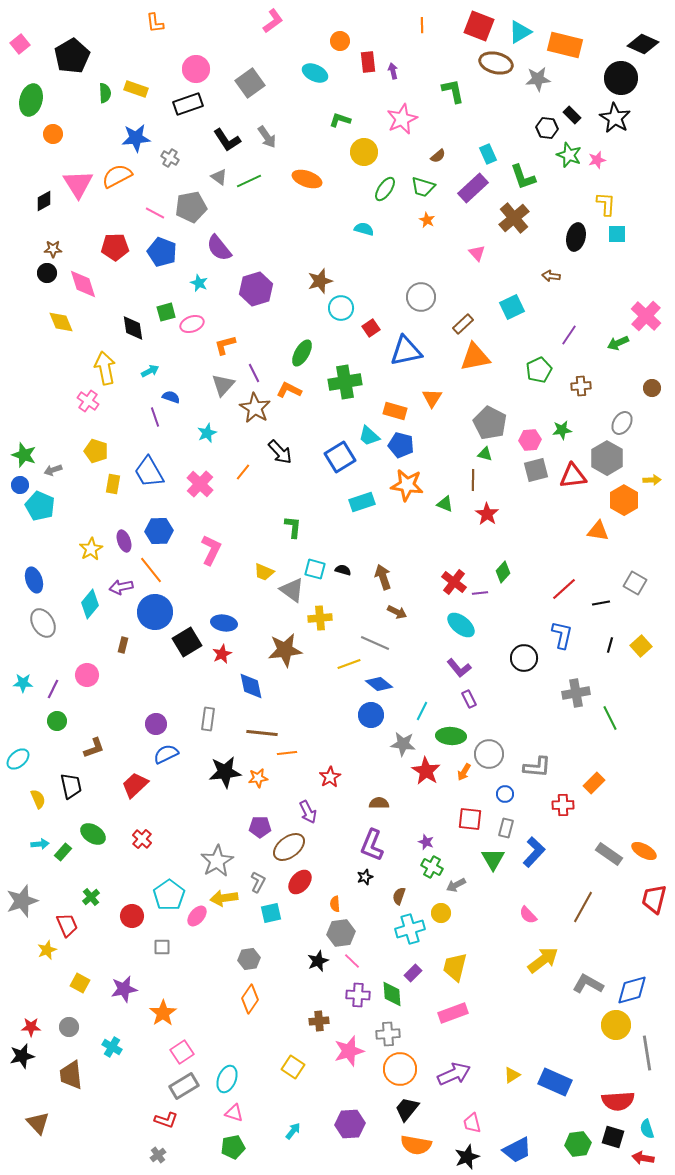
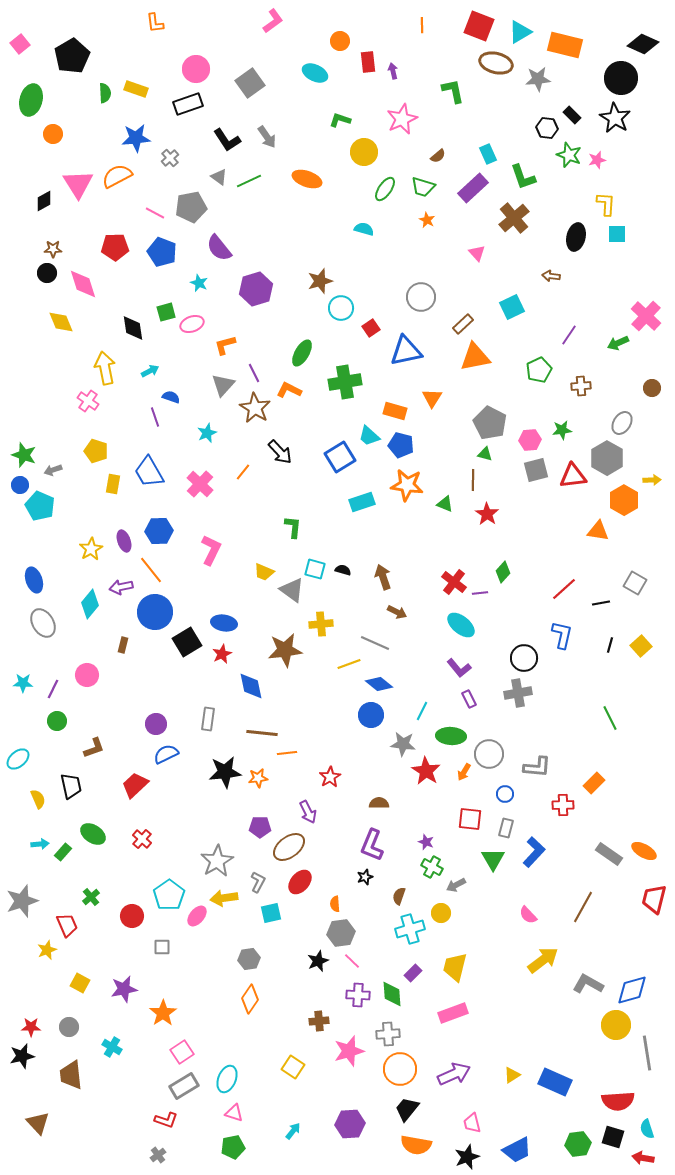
gray cross at (170, 158): rotated 18 degrees clockwise
yellow cross at (320, 618): moved 1 px right, 6 px down
gray cross at (576, 693): moved 58 px left
